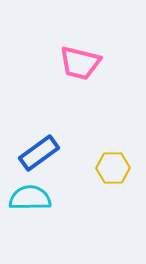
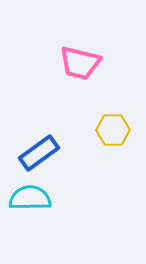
yellow hexagon: moved 38 px up
